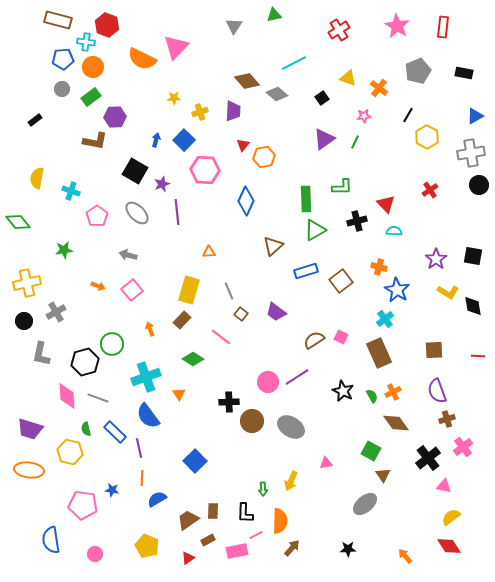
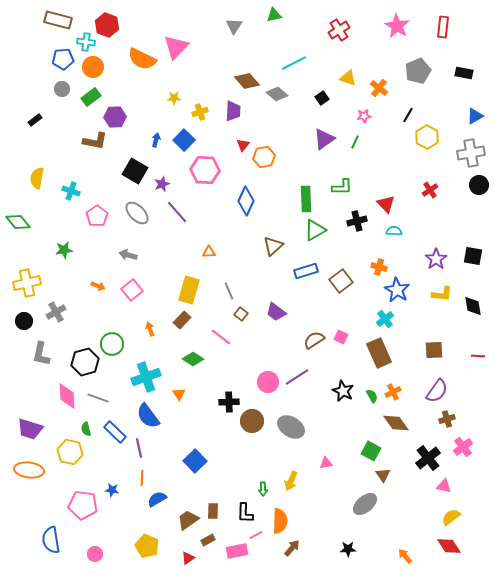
purple line at (177, 212): rotated 35 degrees counterclockwise
yellow L-shape at (448, 292): moved 6 px left, 2 px down; rotated 25 degrees counterclockwise
purple semicircle at (437, 391): rotated 125 degrees counterclockwise
